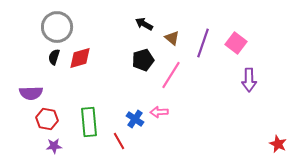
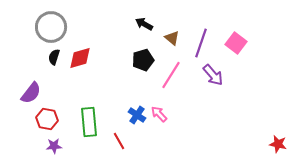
gray circle: moved 6 px left
purple line: moved 2 px left
purple arrow: moved 36 px left, 5 px up; rotated 40 degrees counterclockwise
purple semicircle: rotated 50 degrees counterclockwise
pink arrow: moved 2 px down; rotated 48 degrees clockwise
blue cross: moved 2 px right, 4 px up
red star: rotated 12 degrees counterclockwise
